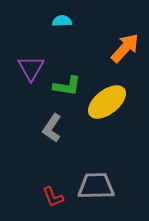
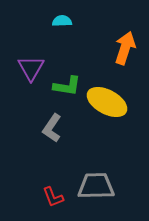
orange arrow: rotated 24 degrees counterclockwise
yellow ellipse: rotated 66 degrees clockwise
